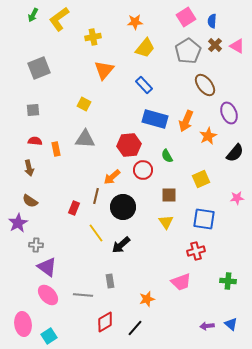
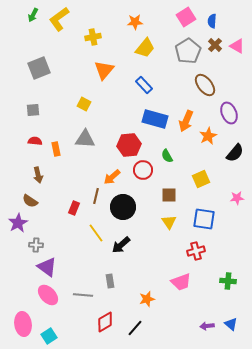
brown arrow at (29, 168): moved 9 px right, 7 px down
yellow triangle at (166, 222): moved 3 px right
